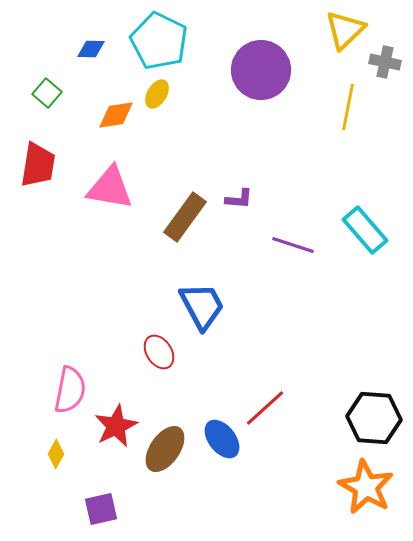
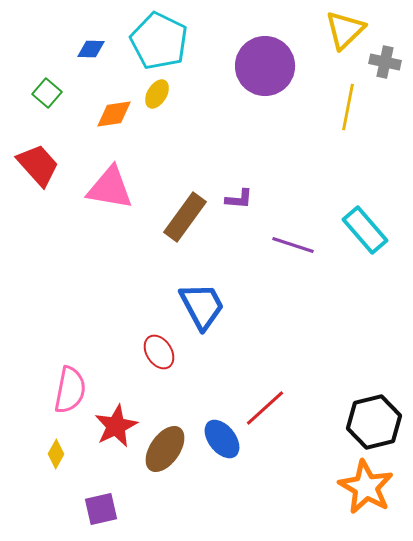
purple circle: moved 4 px right, 4 px up
orange diamond: moved 2 px left, 1 px up
red trapezoid: rotated 51 degrees counterclockwise
black hexagon: moved 4 px down; rotated 18 degrees counterclockwise
